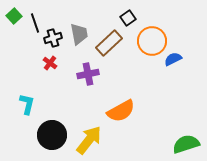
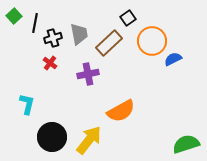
black line: rotated 30 degrees clockwise
black circle: moved 2 px down
